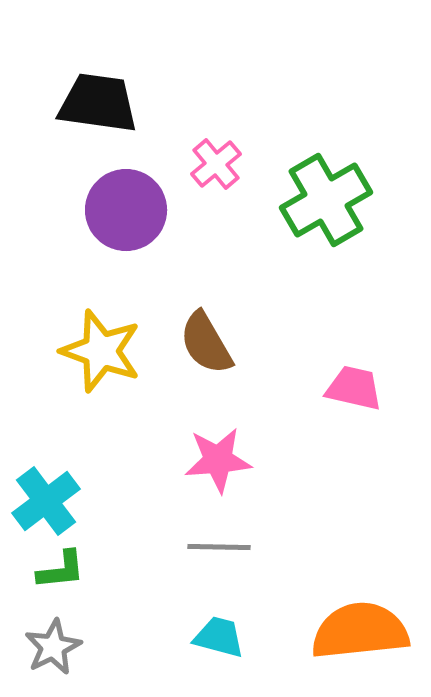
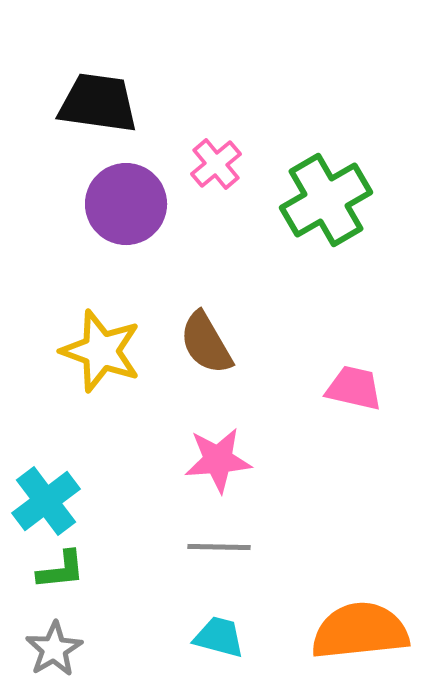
purple circle: moved 6 px up
gray star: moved 1 px right, 2 px down; rotated 4 degrees counterclockwise
